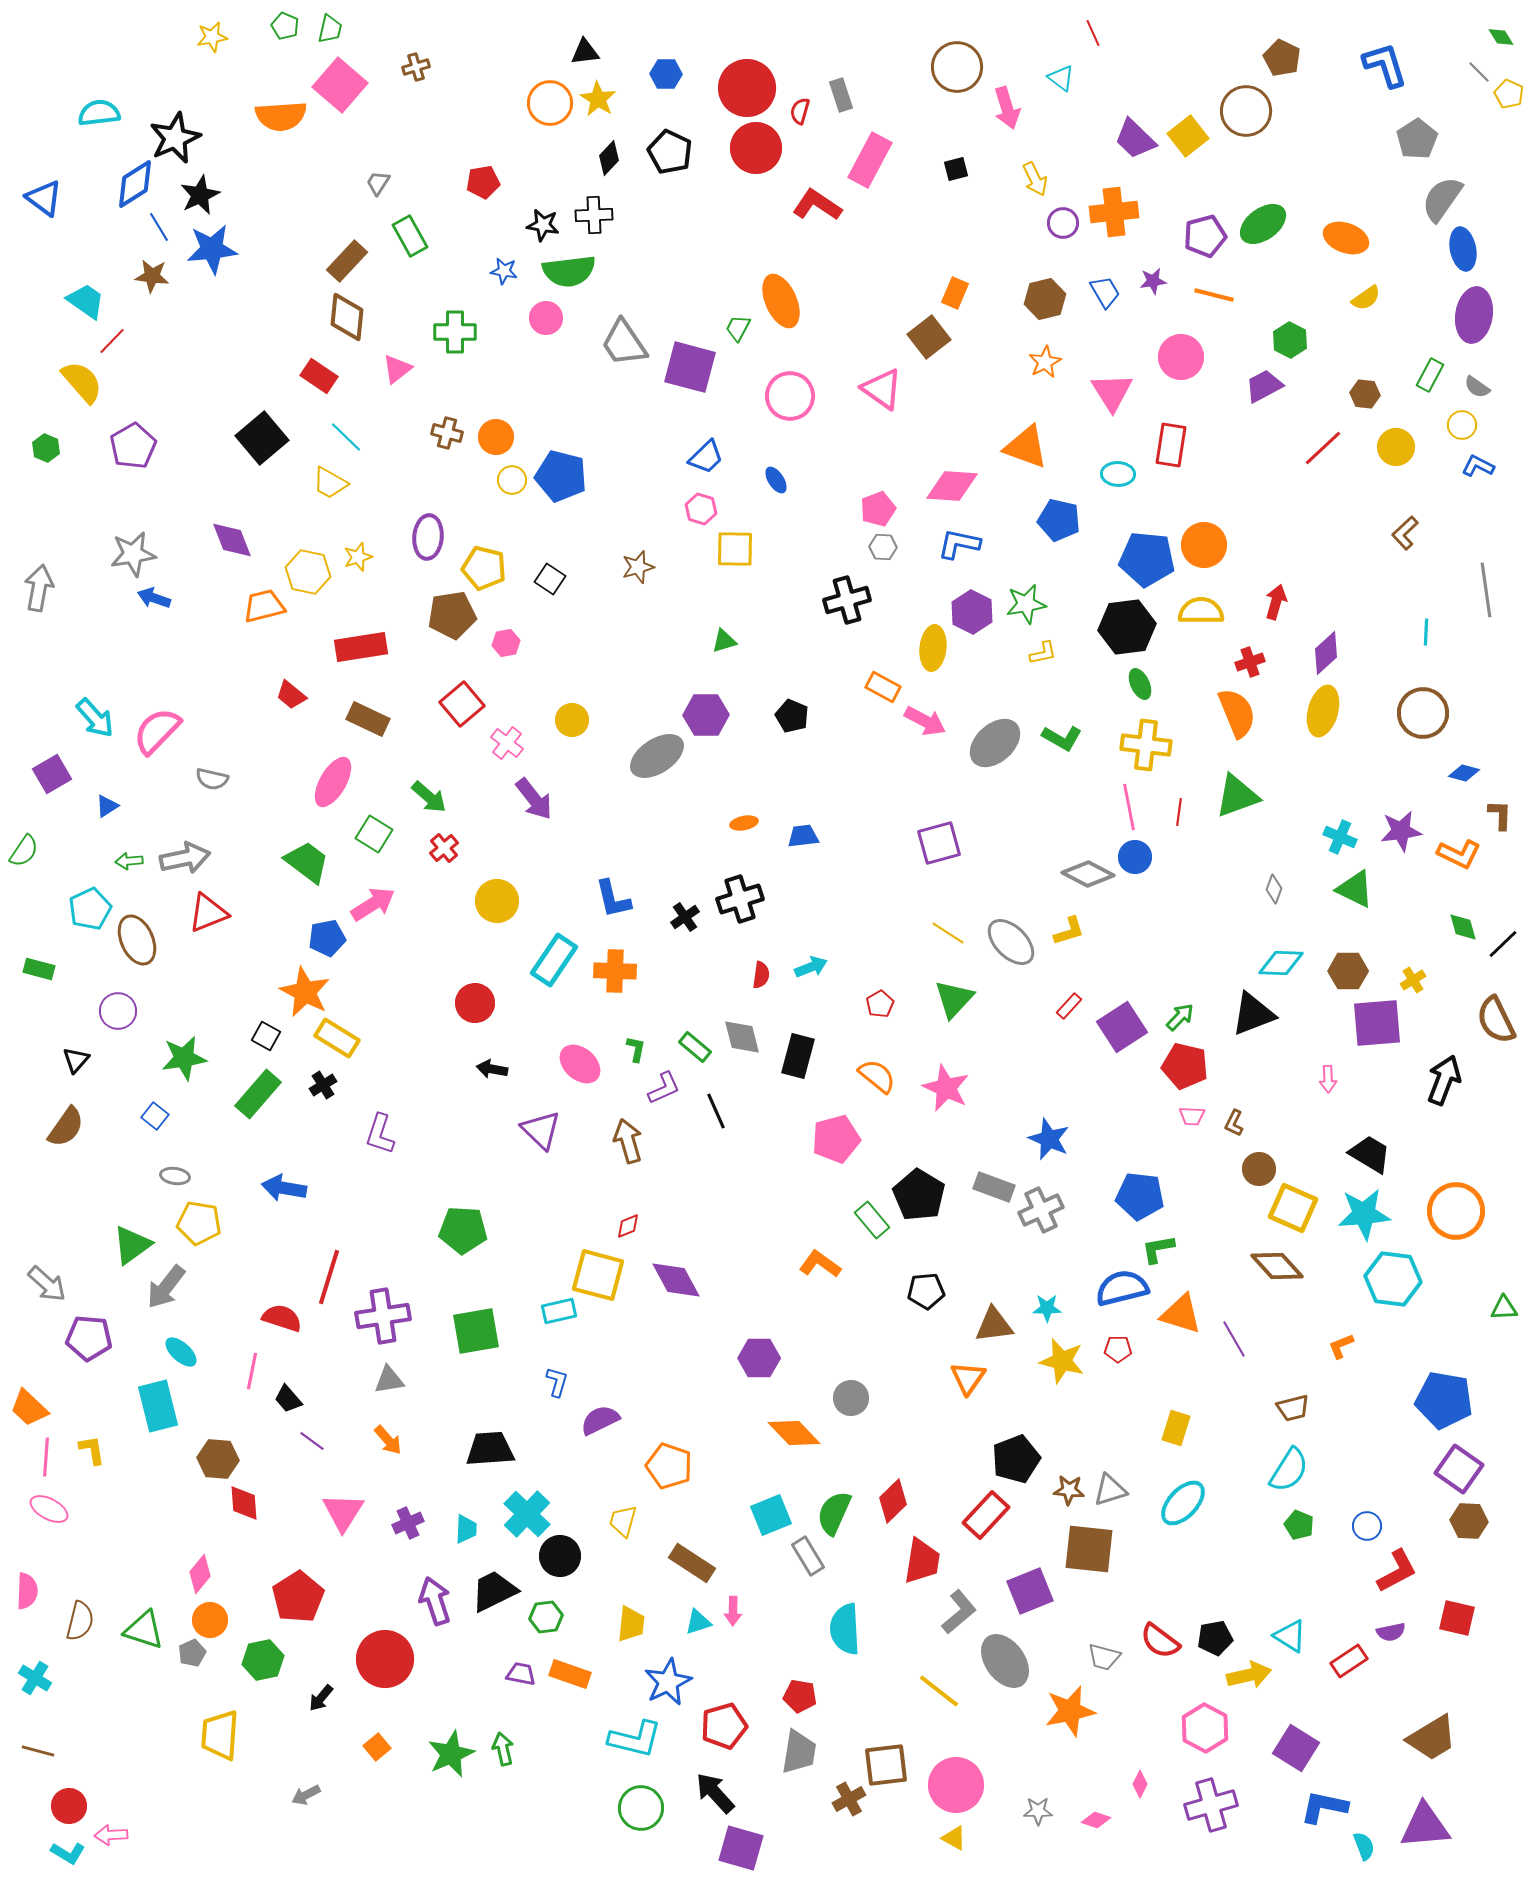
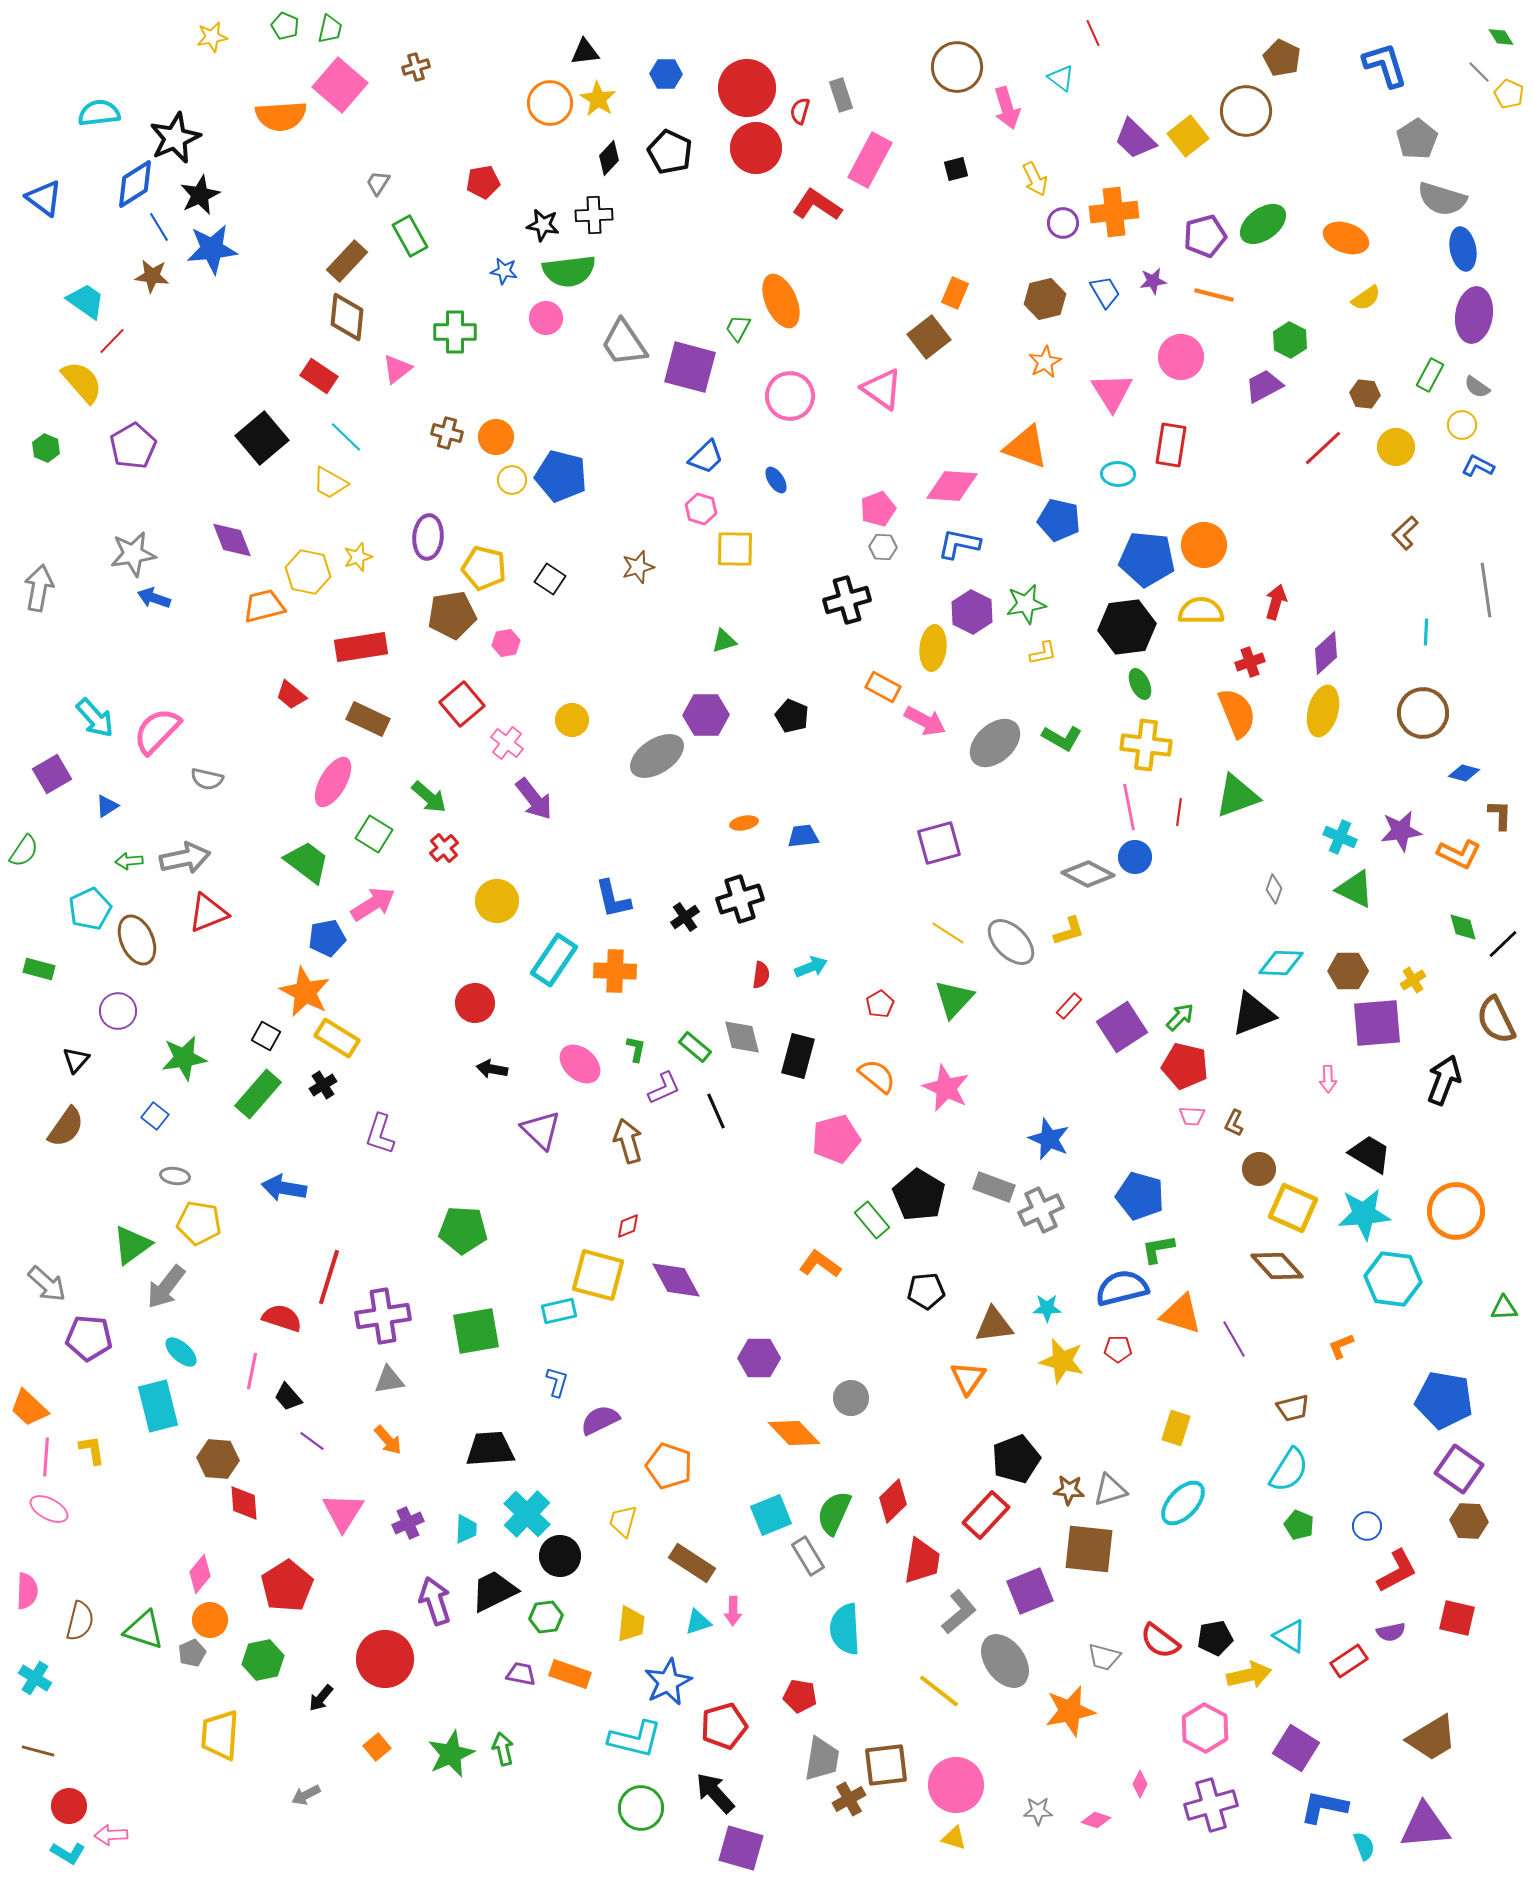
gray semicircle at (1442, 199): rotated 108 degrees counterclockwise
gray semicircle at (212, 779): moved 5 px left
blue pentagon at (1140, 1196): rotated 9 degrees clockwise
black trapezoid at (288, 1399): moved 2 px up
red pentagon at (298, 1597): moved 11 px left, 11 px up
gray trapezoid at (799, 1752): moved 23 px right, 7 px down
yellow triangle at (954, 1838): rotated 12 degrees counterclockwise
